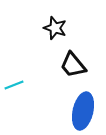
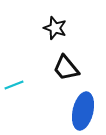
black trapezoid: moved 7 px left, 3 px down
